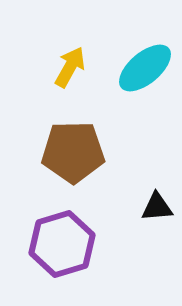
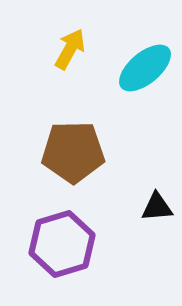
yellow arrow: moved 18 px up
